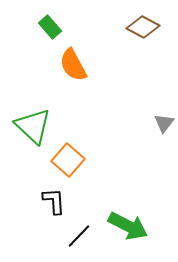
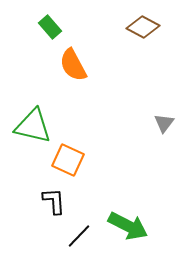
green triangle: rotated 30 degrees counterclockwise
orange square: rotated 16 degrees counterclockwise
